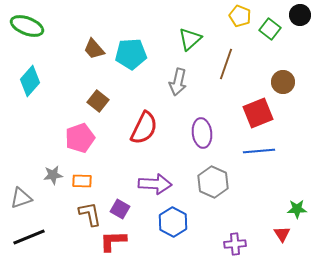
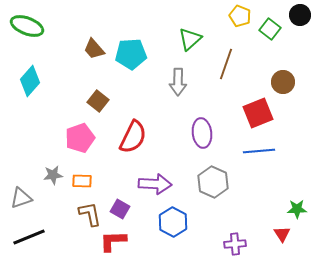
gray arrow: rotated 12 degrees counterclockwise
red semicircle: moved 11 px left, 9 px down
